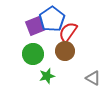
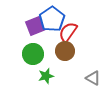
green star: moved 1 px left
